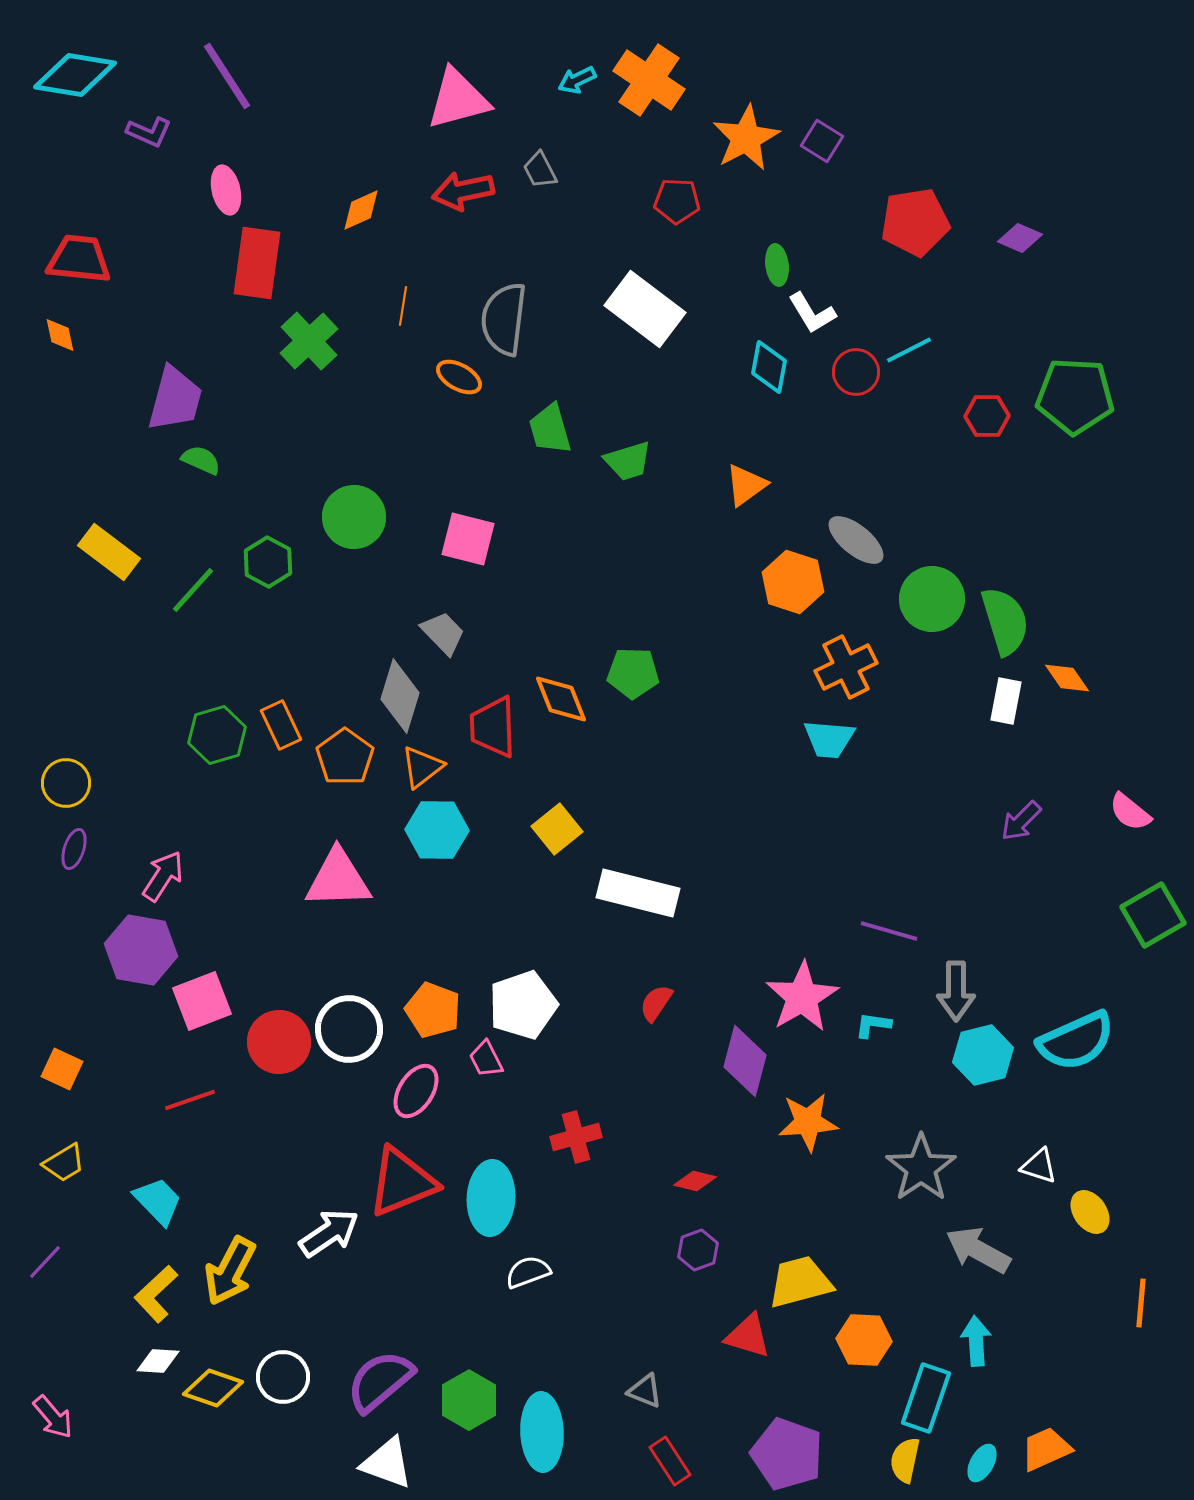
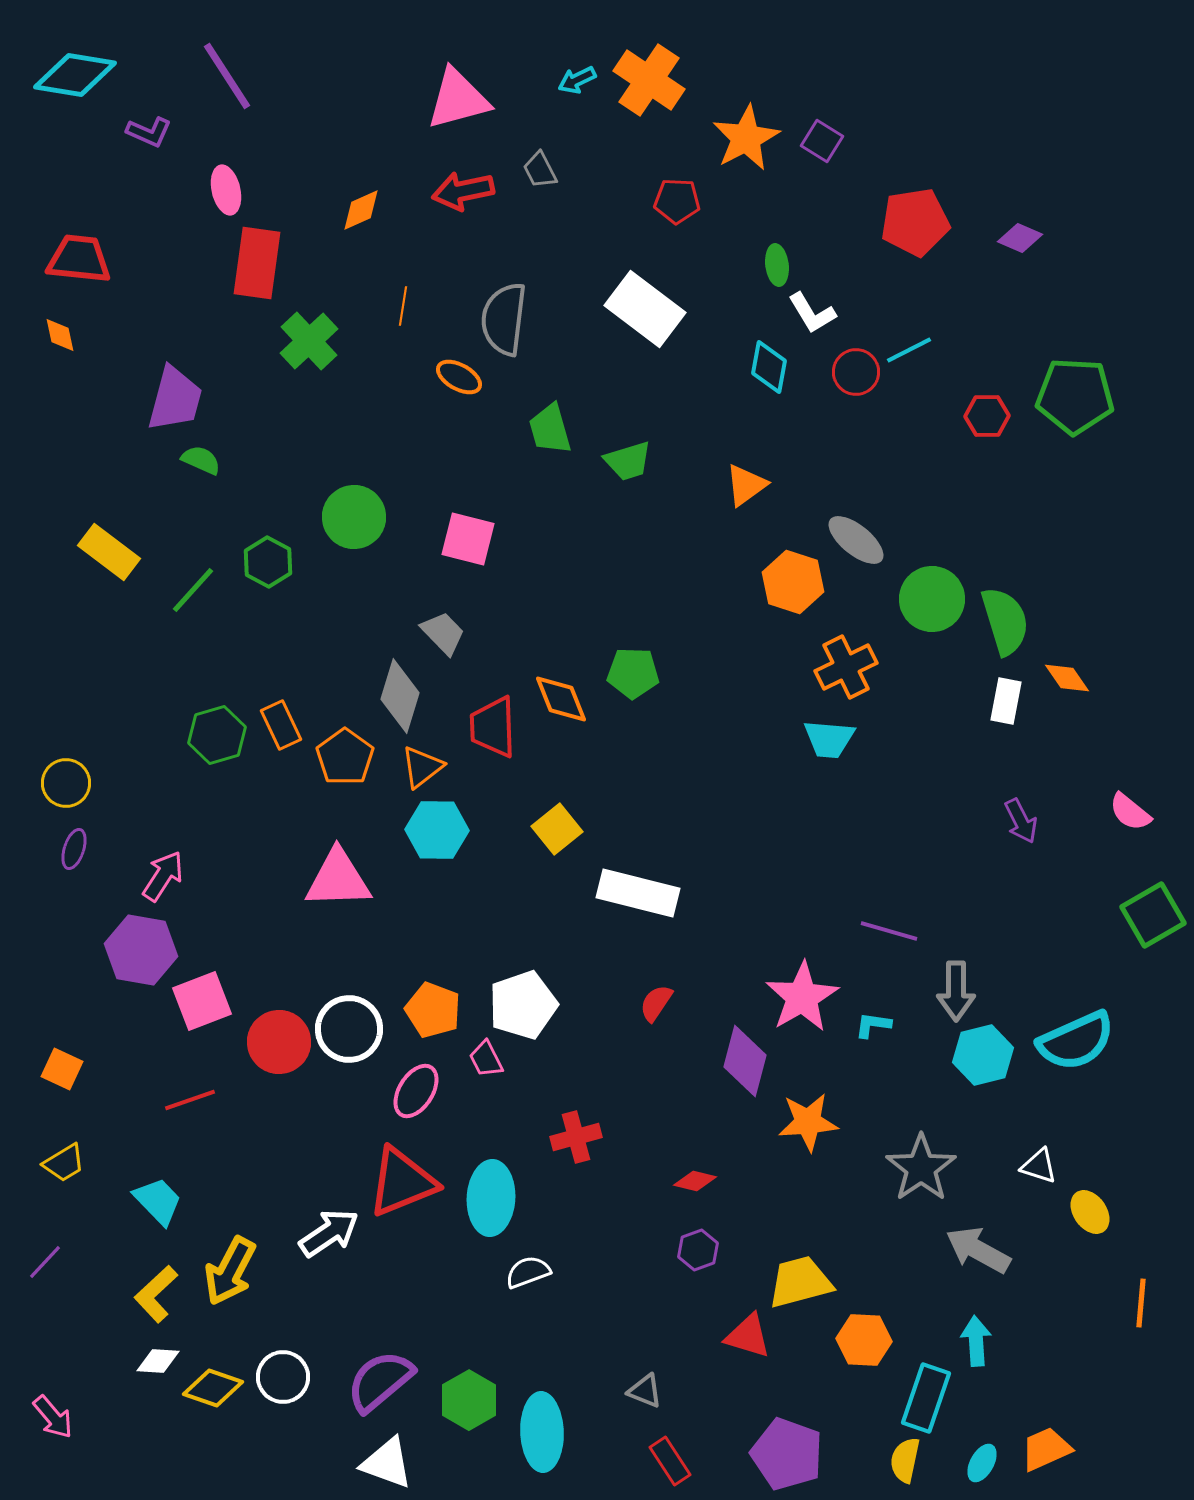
purple arrow at (1021, 821): rotated 72 degrees counterclockwise
